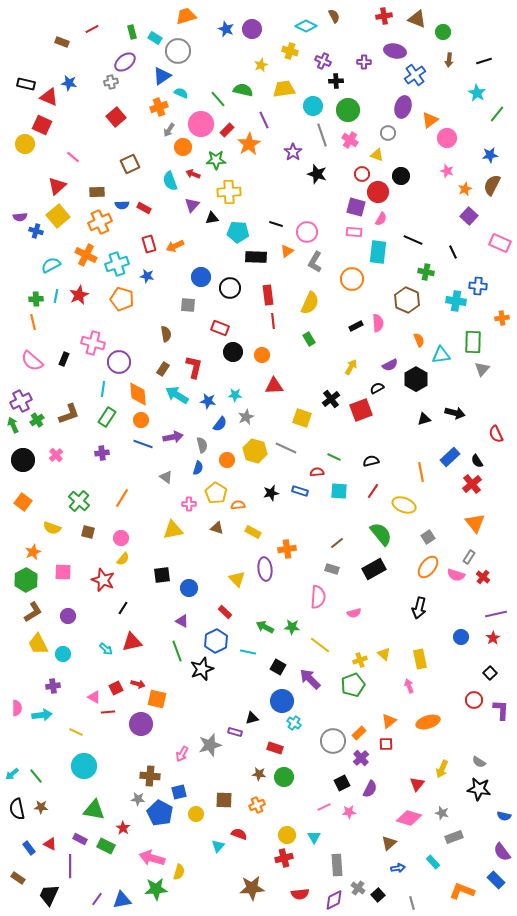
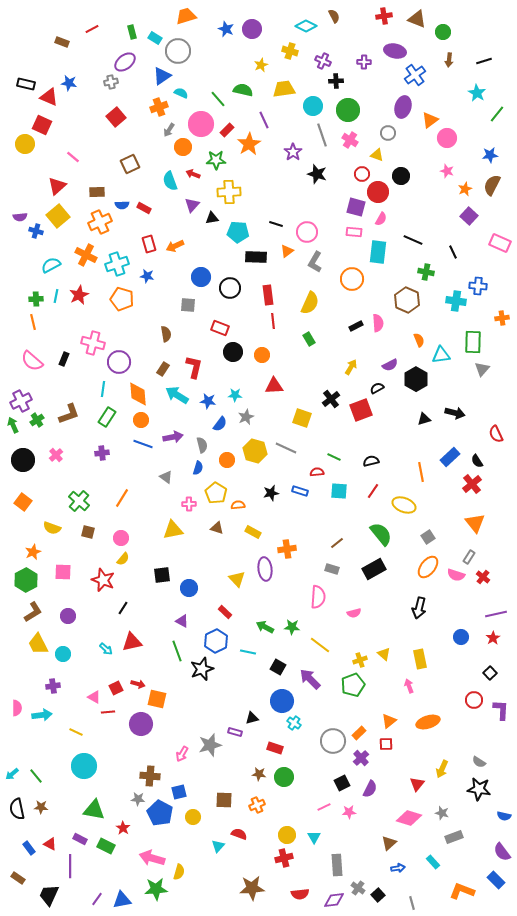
yellow circle at (196, 814): moved 3 px left, 3 px down
purple diamond at (334, 900): rotated 20 degrees clockwise
